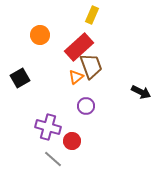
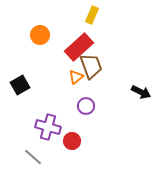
black square: moved 7 px down
gray line: moved 20 px left, 2 px up
